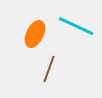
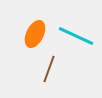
cyan line: moved 10 px down
